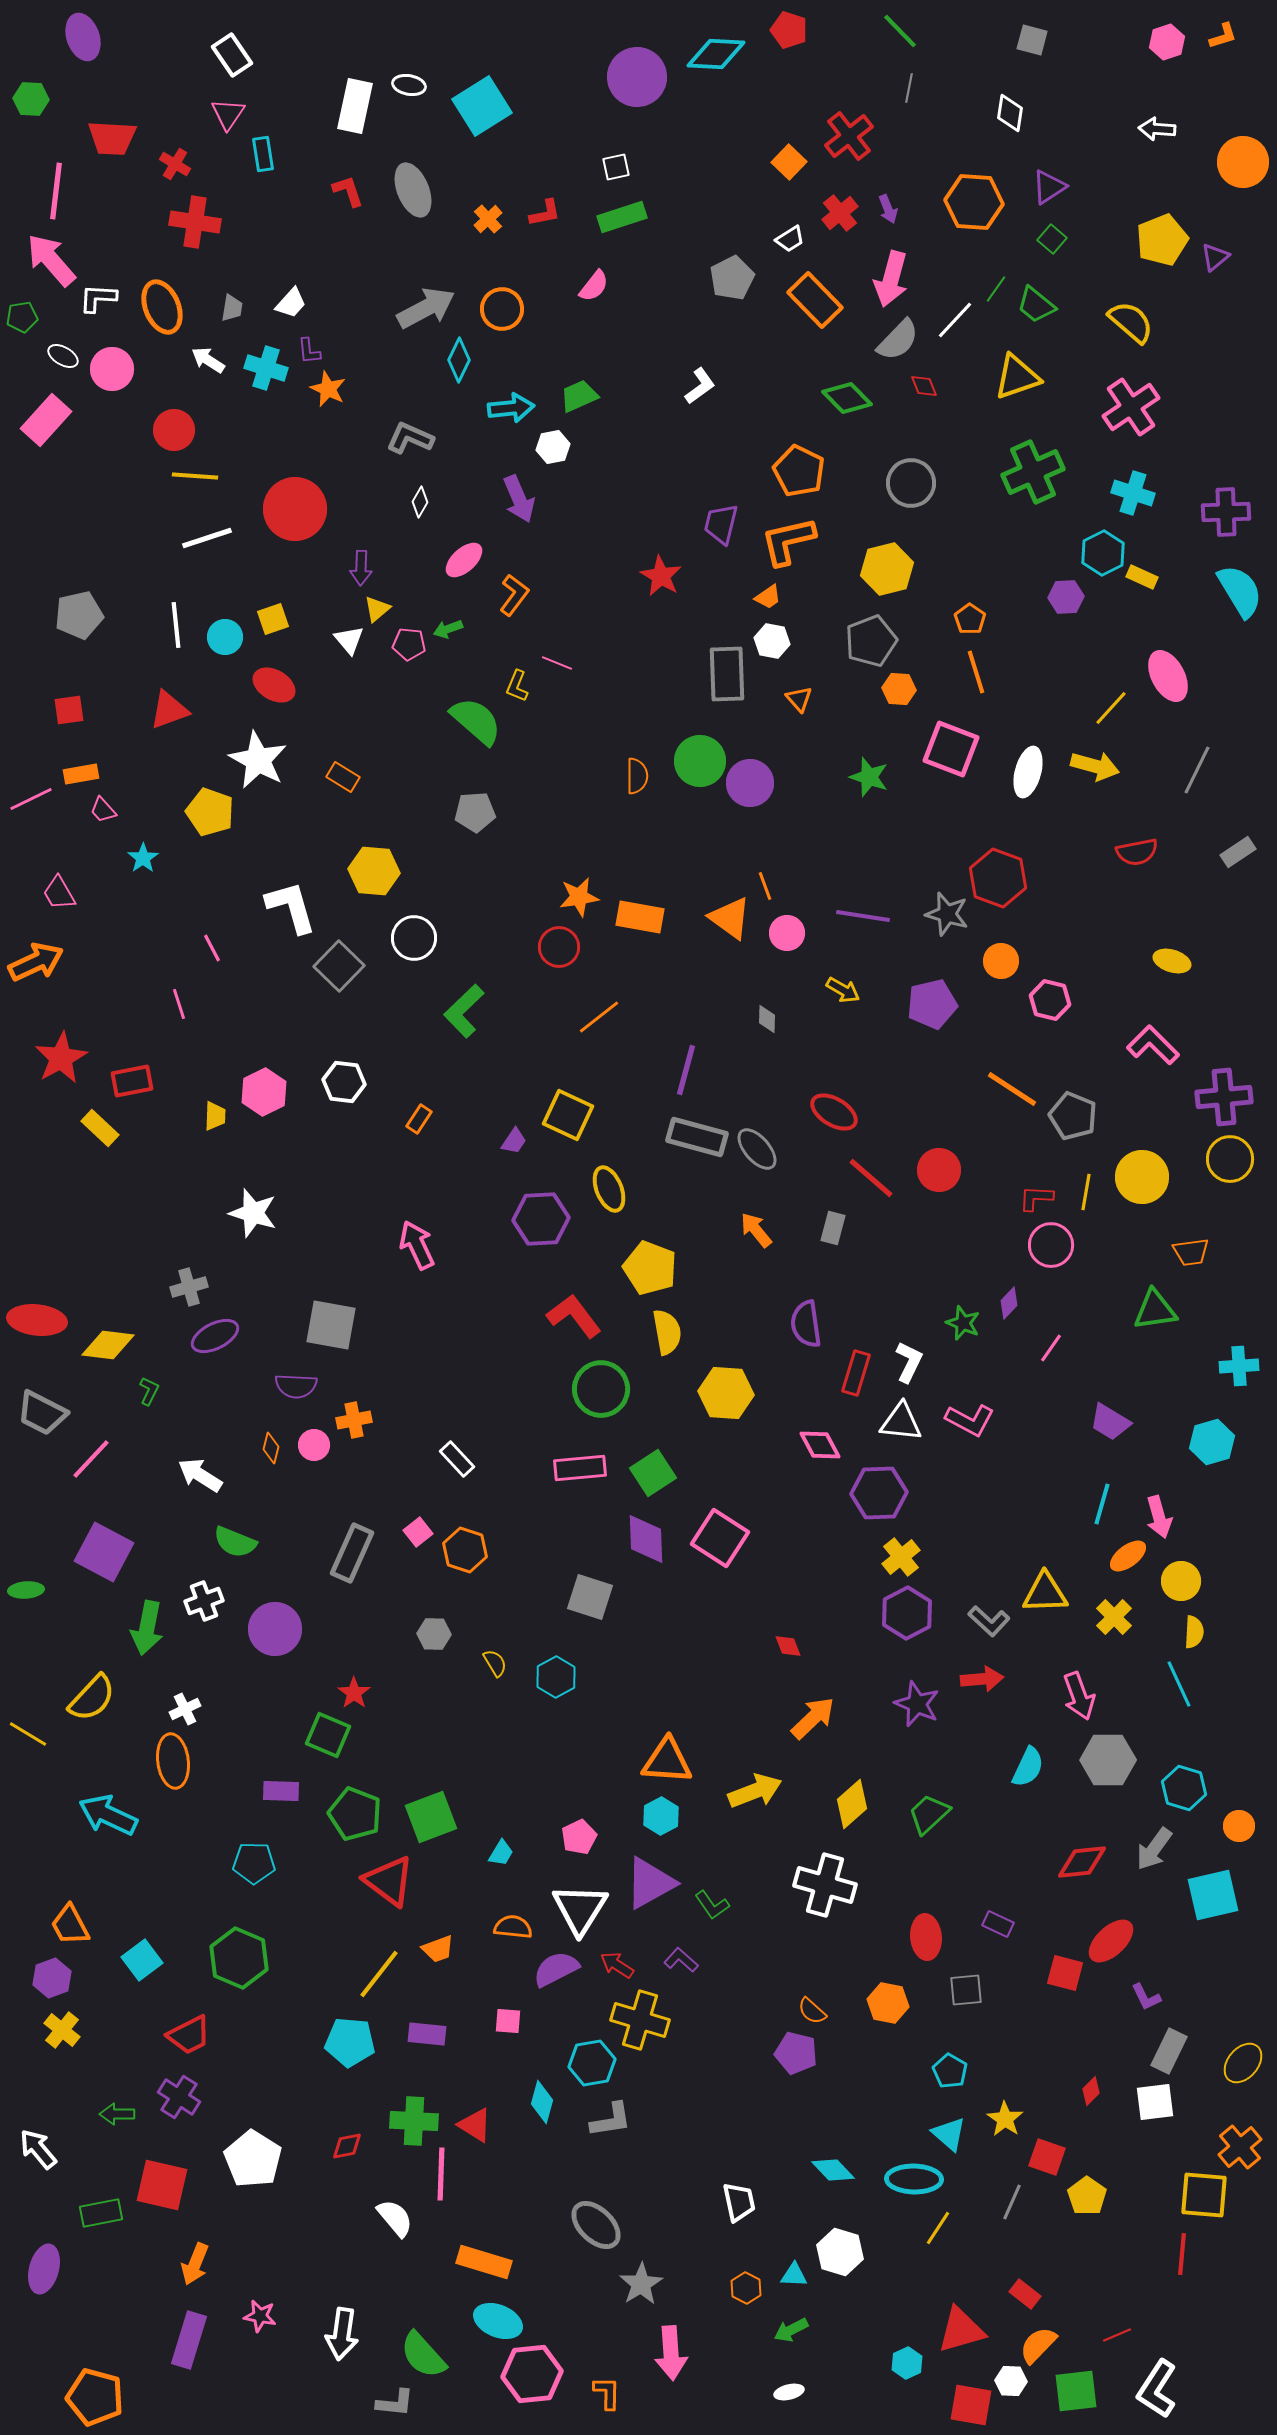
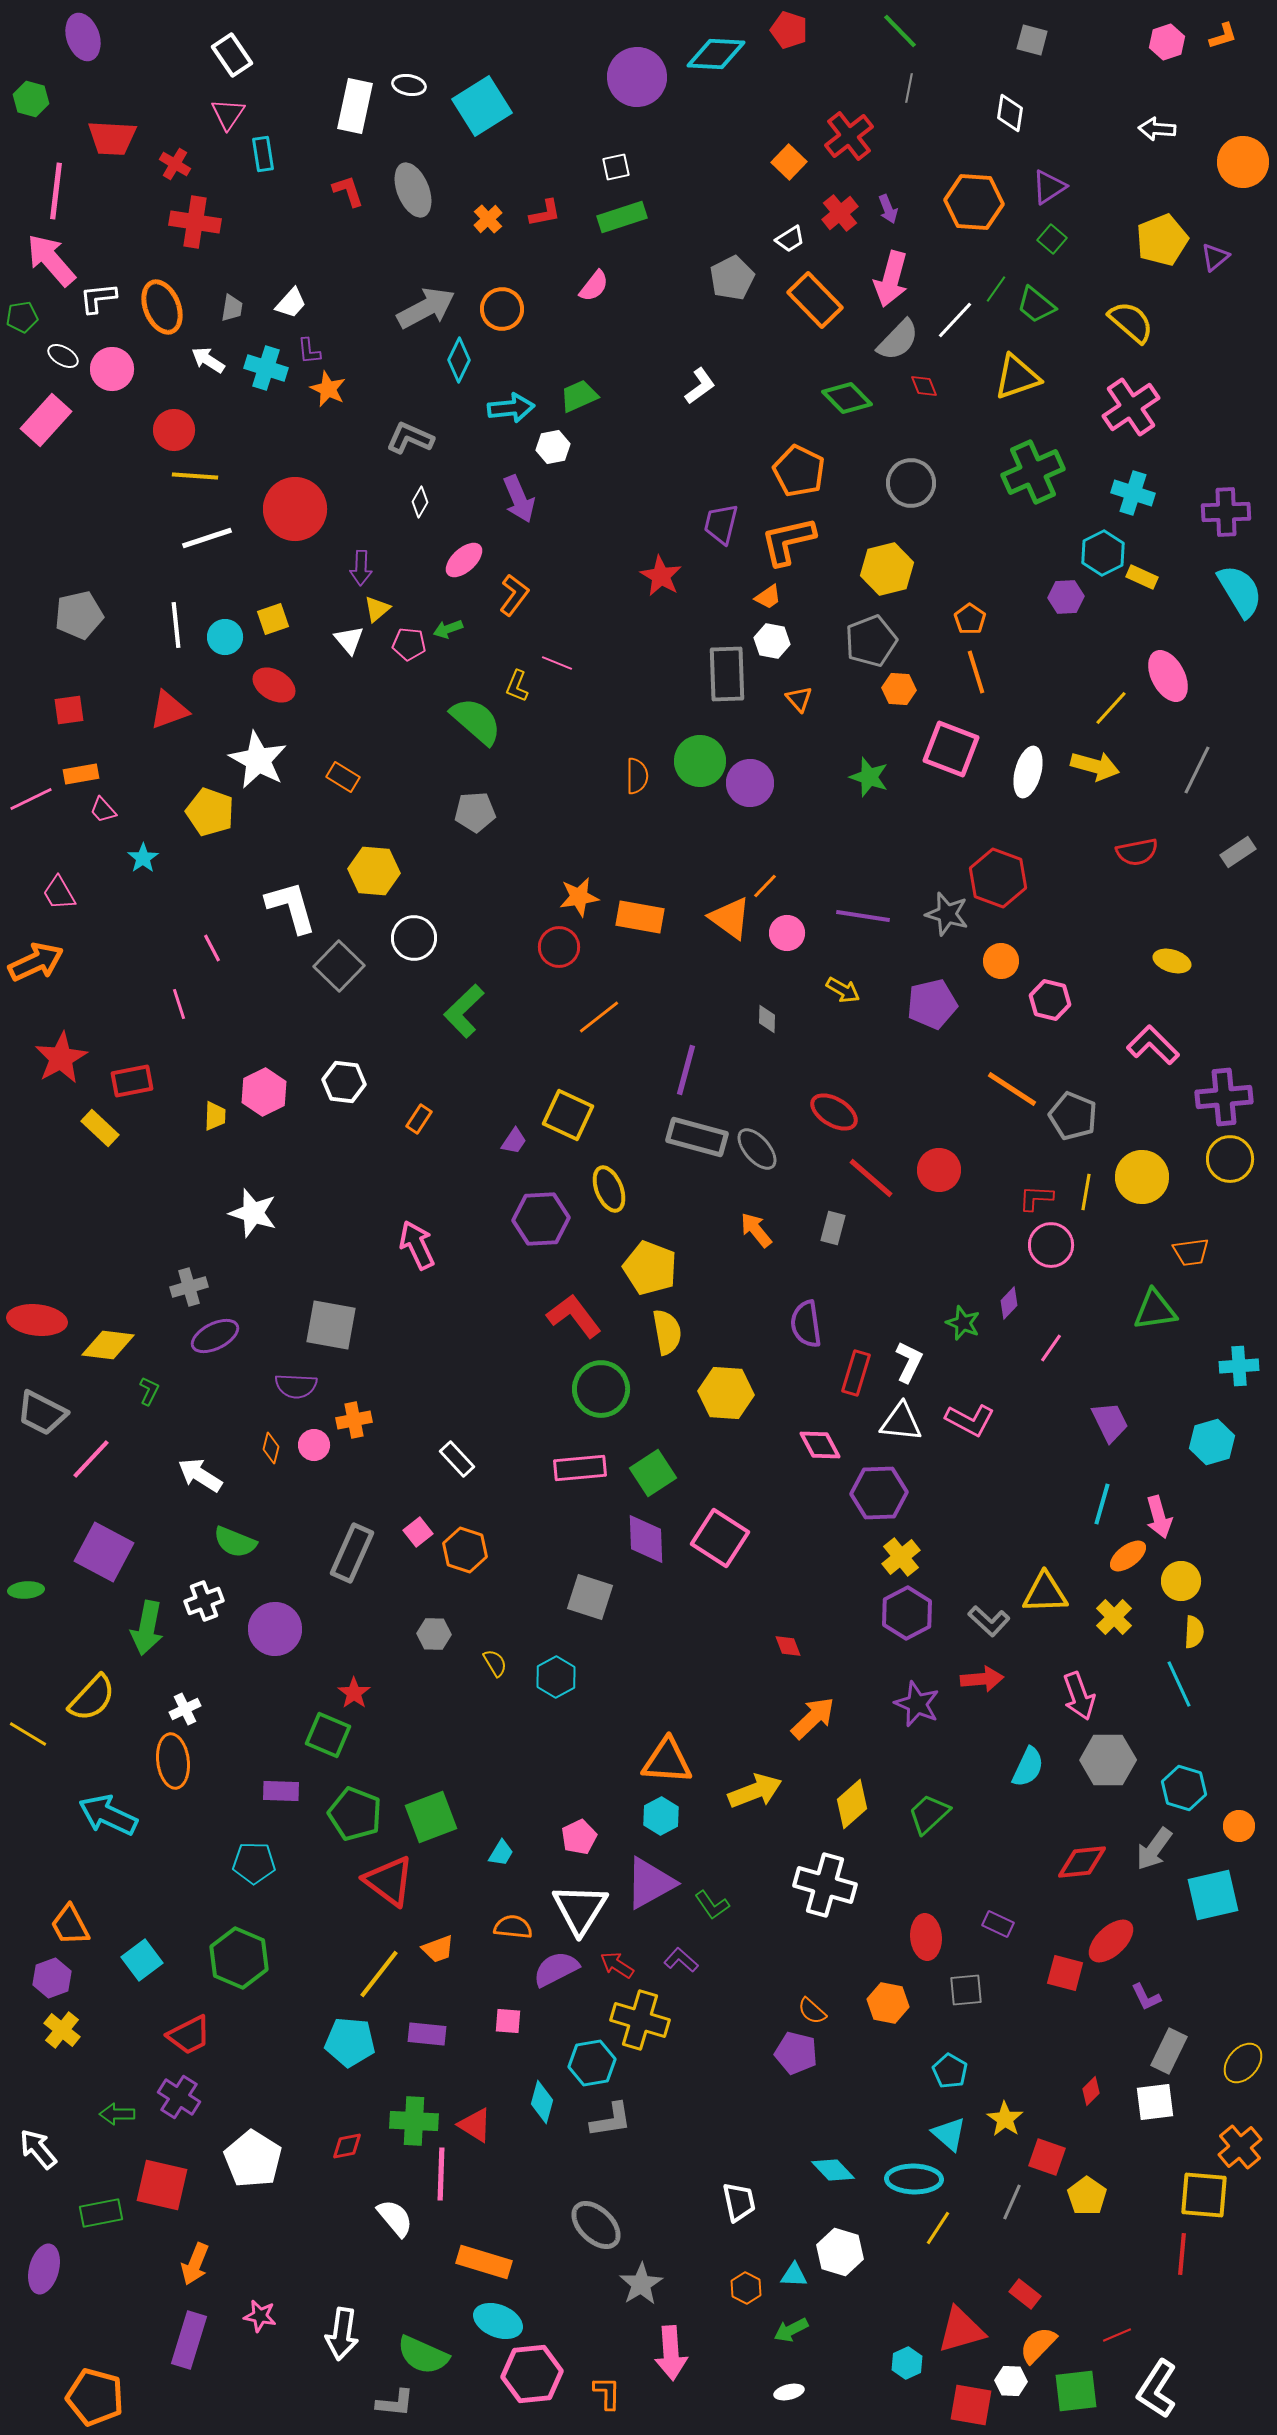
green hexagon at (31, 99): rotated 12 degrees clockwise
white L-shape at (98, 298): rotated 9 degrees counterclockwise
orange line at (765, 886): rotated 64 degrees clockwise
purple trapezoid at (1110, 1422): rotated 147 degrees counterclockwise
green semicircle at (423, 2355): rotated 24 degrees counterclockwise
